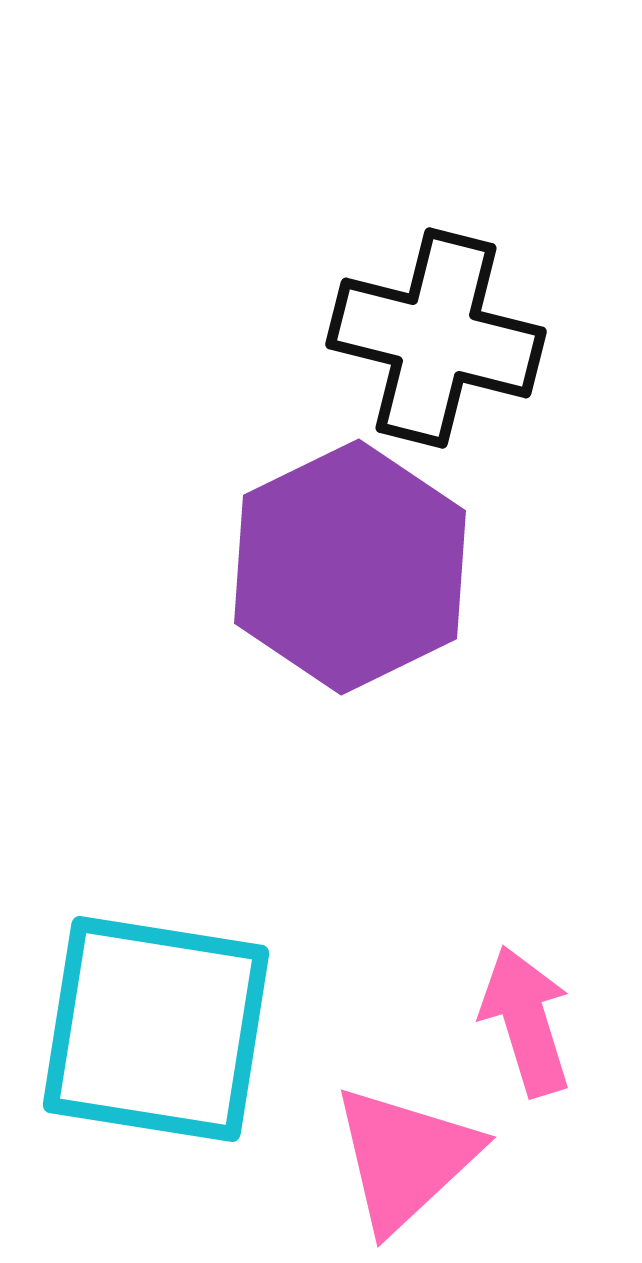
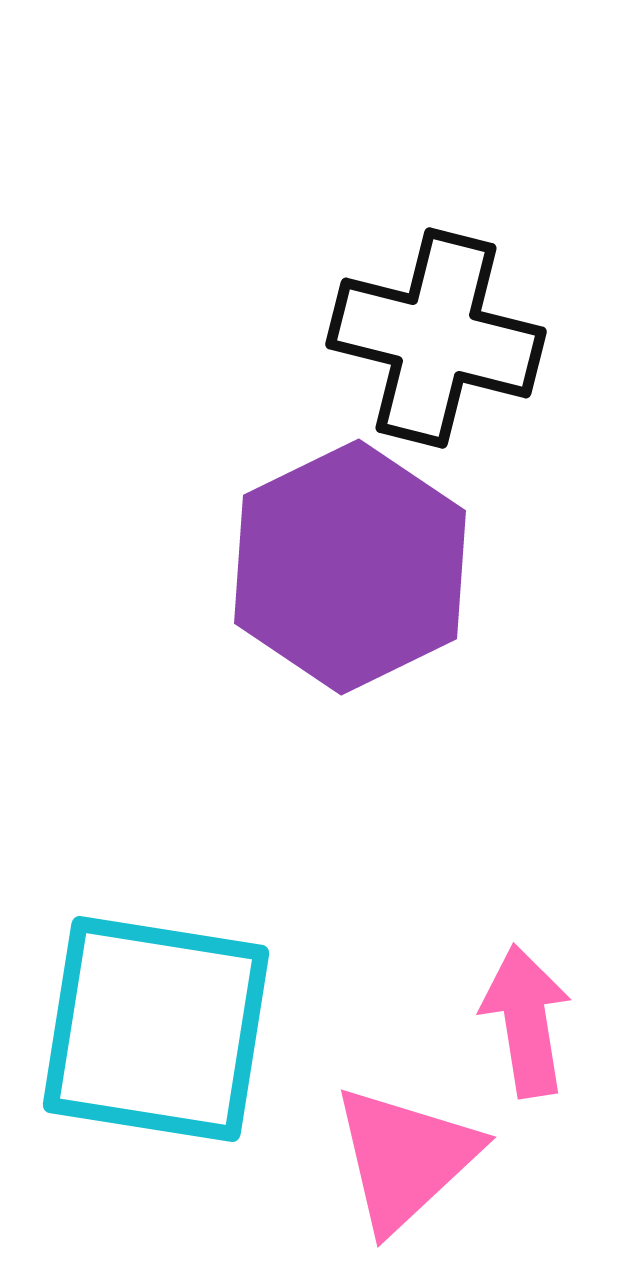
pink arrow: rotated 8 degrees clockwise
